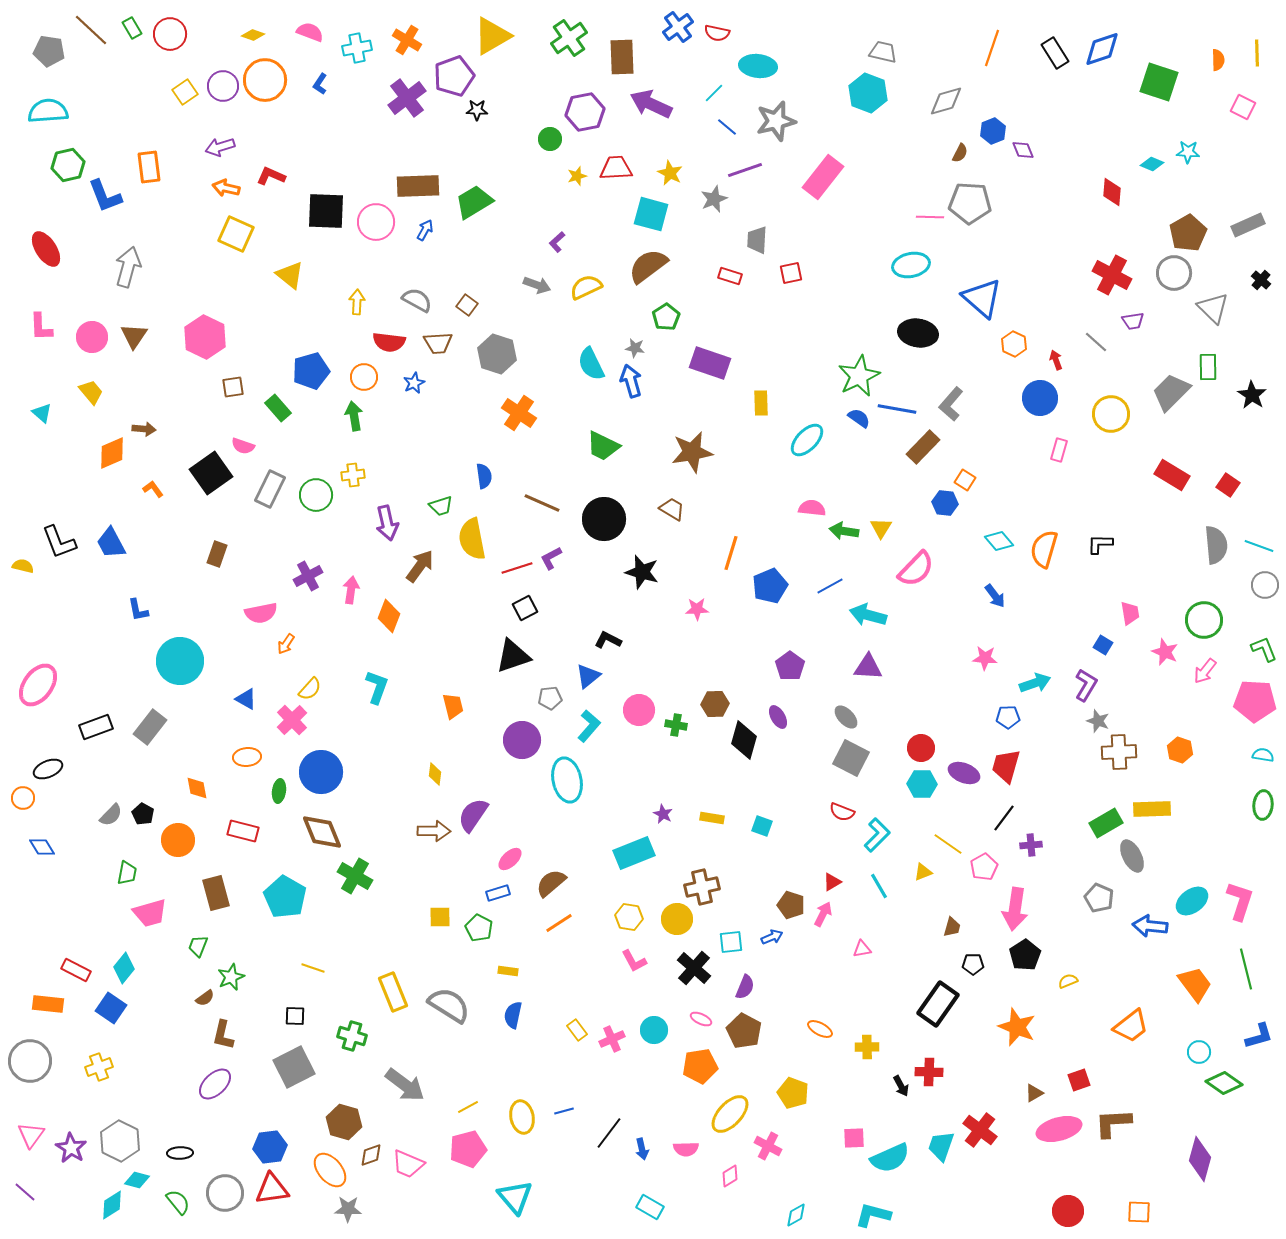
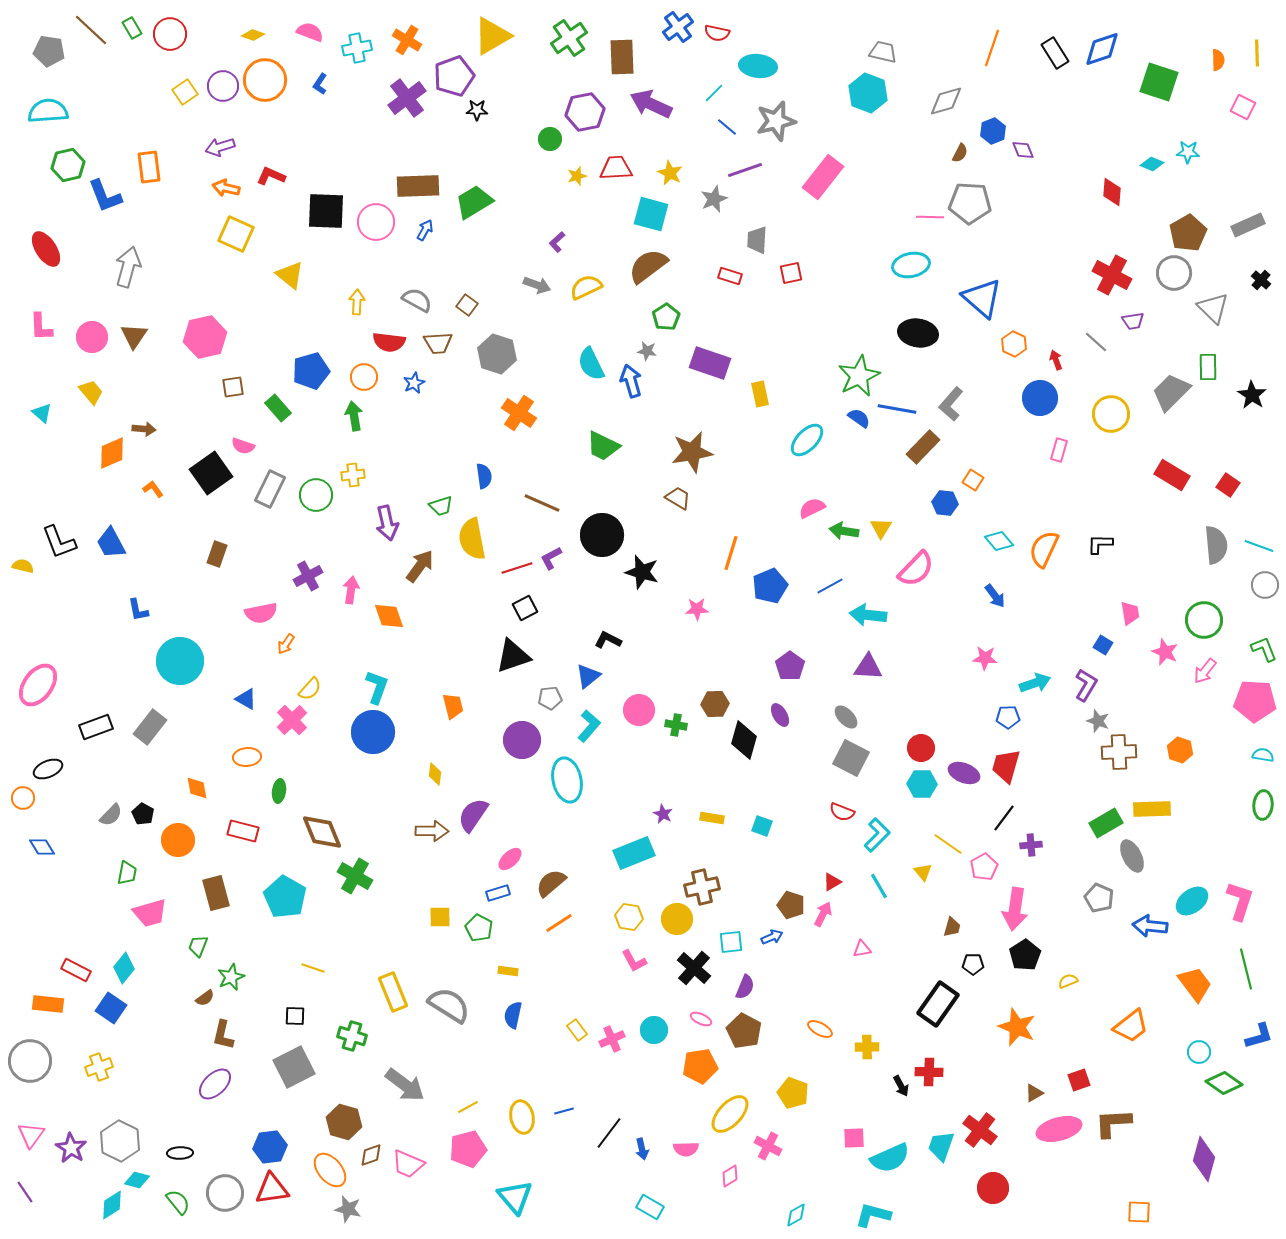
pink hexagon at (205, 337): rotated 21 degrees clockwise
gray star at (635, 348): moved 12 px right, 3 px down
yellow rectangle at (761, 403): moved 1 px left, 9 px up; rotated 10 degrees counterclockwise
orange square at (965, 480): moved 8 px right
pink semicircle at (812, 508): rotated 32 degrees counterclockwise
brown trapezoid at (672, 509): moved 6 px right, 11 px up
black circle at (604, 519): moved 2 px left, 16 px down
orange semicircle at (1044, 549): rotated 9 degrees clockwise
cyan arrow at (868, 615): rotated 9 degrees counterclockwise
orange diamond at (389, 616): rotated 40 degrees counterclockwise
purple ellipse at (778, 717): moved 2 px right, 2 px up
blue circle at (321, 772): moved 52 px right, 40 px up
brown arrow at (434, 831): moved 2 px left
yellow triangle at (923, 872): rotated 48 degrees counterclockwise
purple diamond at (1200, 1159): moved 4 px right
purple line at (25, 1192): rotated 15 degrees clockwise
gray star at (348, 1209): rotated 12 degrees clockwise
red circle at (1068, 1211): moved 75 px left, 23 px up
